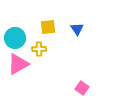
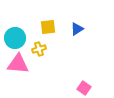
blue triangle: rotated 32 degrees clockwise
yellow cross: rotated 16 degrees counterclockwise
pink triangle: rotated 35 degrees clockwise
pink square: moved 2 px right
